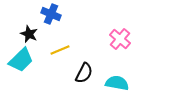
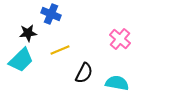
black star: moved 1 px left, 1 px up; rotated 30 degrees counterclockwise
